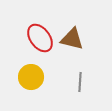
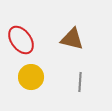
red ellipse: moved 19 px left, 2 px down
